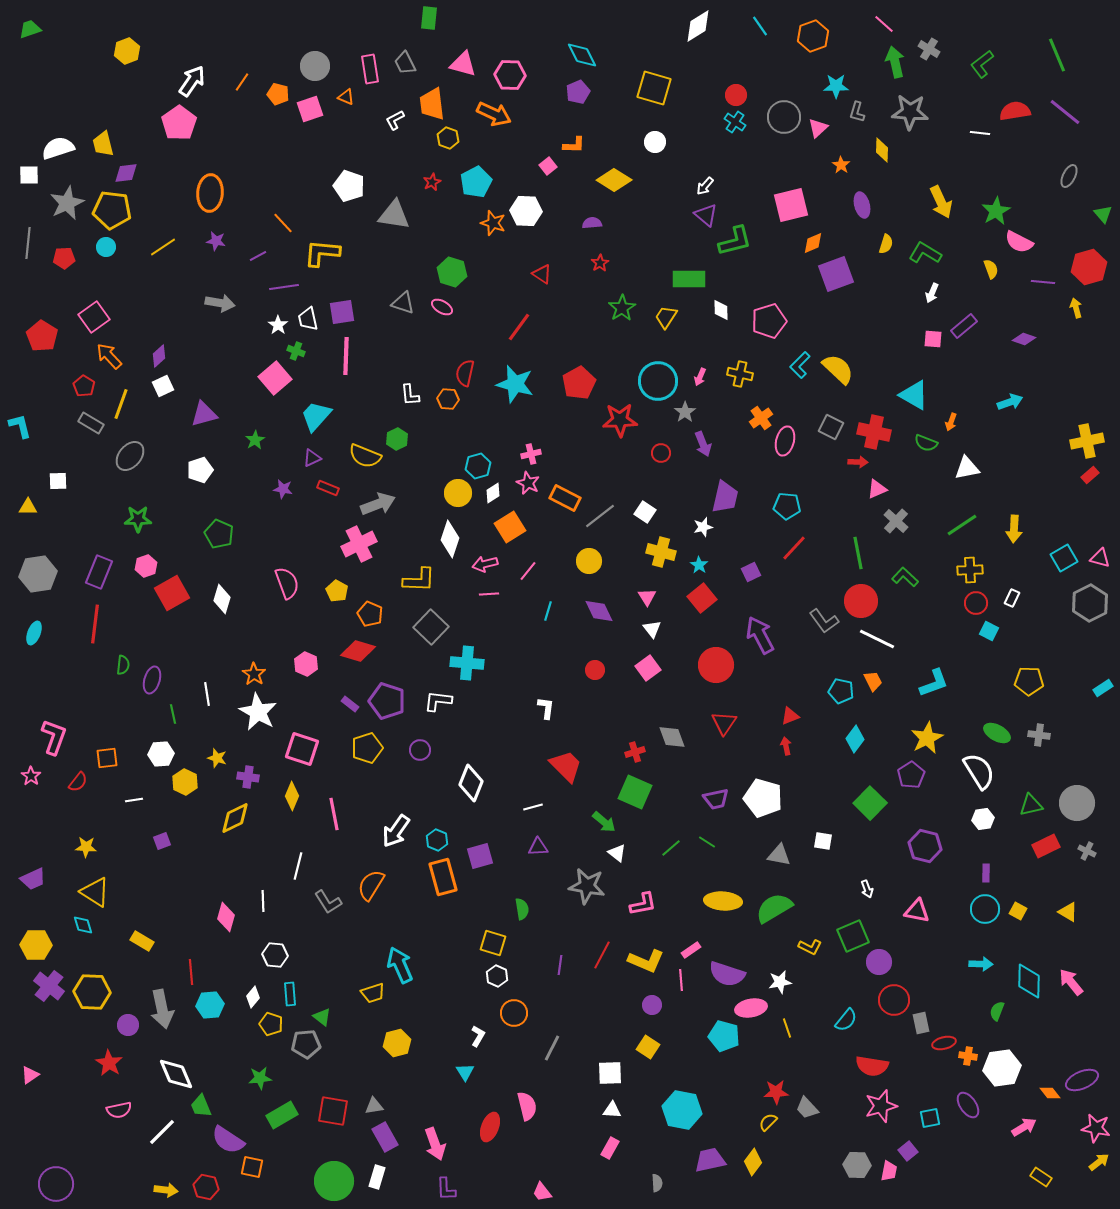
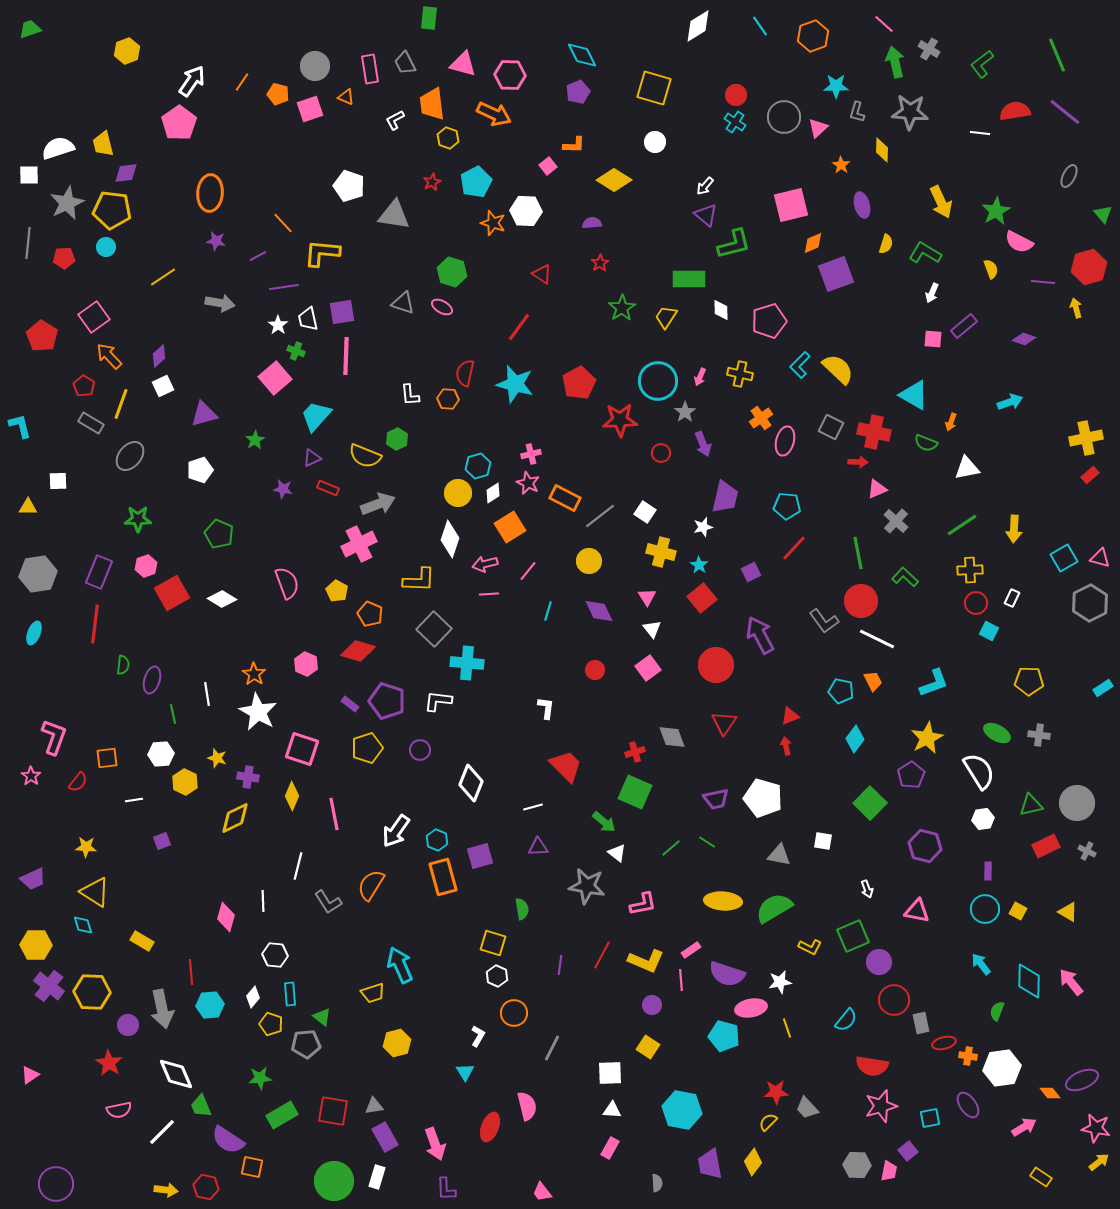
green L-shape at (735, 241): moved 1 px left, 3 px down
yellow line at (163, 247): moved 30 px down
yellow cross at (1087, 441): moved 1 px left, 3 px up
white diamond at (222, 599): rotated 76 degrees counterclockwise
gray square at (431, 627): moved 3 px right, 2 px down
purple rectangle at (986, 873): moved 2 px right, 2 px up
cyan arrow at (981, 964): rotated 130 degrees counterclockwise
purple trapezoid at (710, 1160): moved 4 px down; rotated 88 degrees counterclockwise
